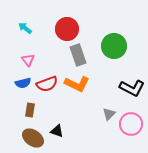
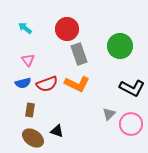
green circle: moved 6 px right
gray rectangle: moved 1 px right, 1 px up
